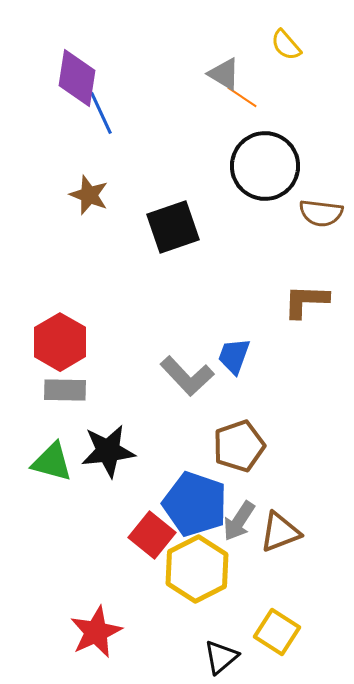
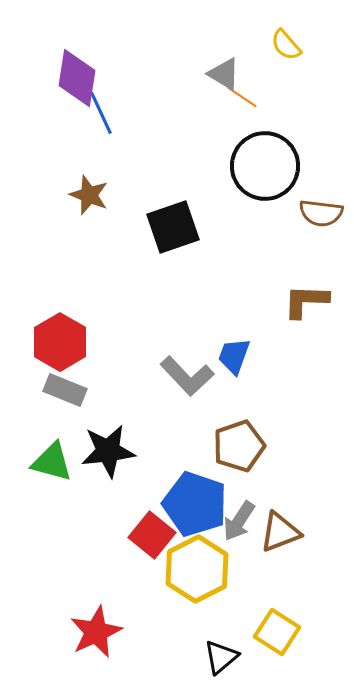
gray rectangle: rotated 21 degrees clockwise
